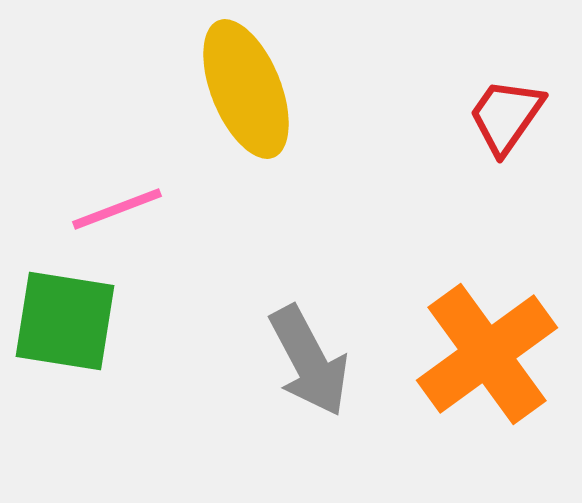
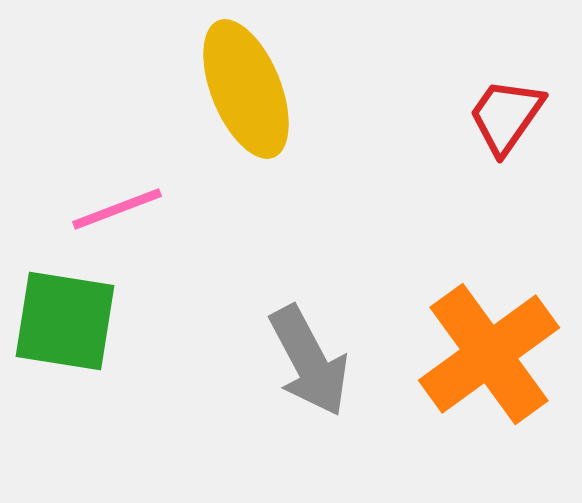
orange cross: moved 2 px right
